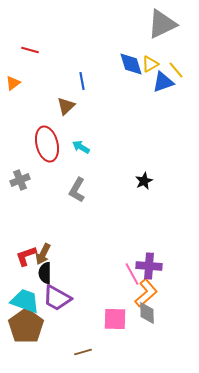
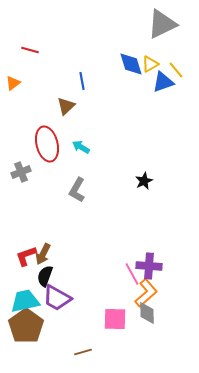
gray cross: moved 1 px right, 8 px up
black semicircle: moved 3 px down; rotated 20 degrees clockwise
cyan trapezoid: rotated 32 degrees counterclockwise
